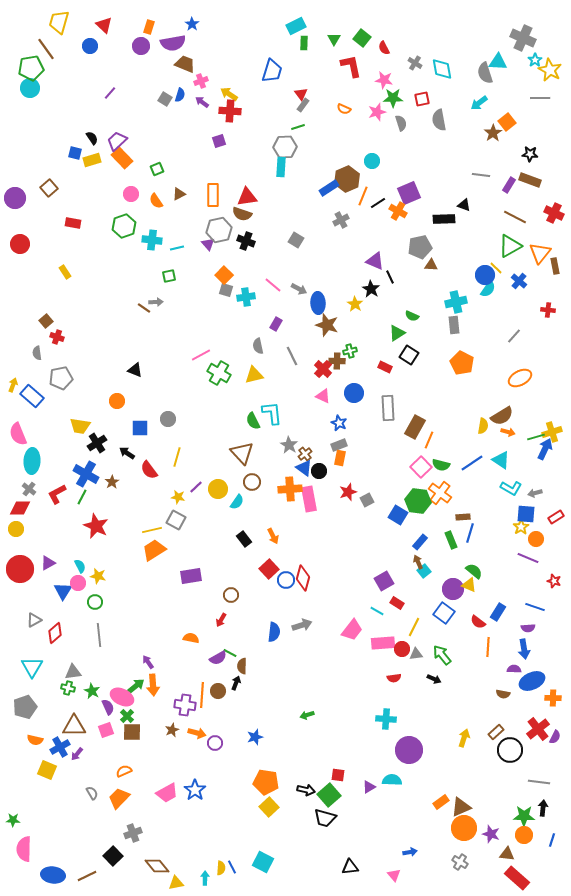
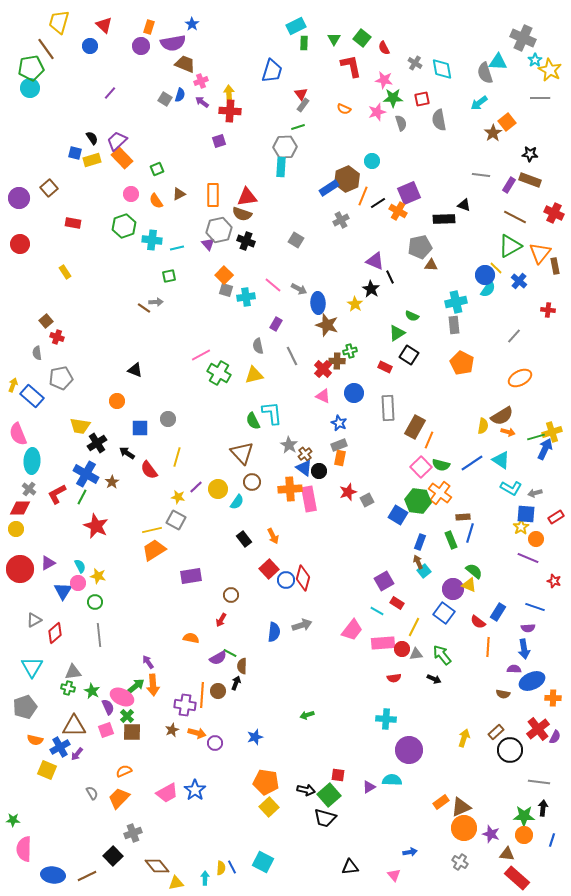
yellow arrow at (229, 94): rotated 54 degrees clockwise
purple circle at (15, 198): moved 4 px right
blue rectangle at (420, 542): rotated 21 degrees counterclockwise
